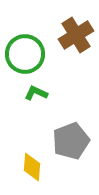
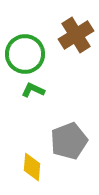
green L-shape: moved 3 px left, 3 px up
gray pentagon: moved 2 px left
